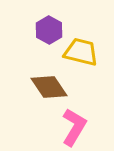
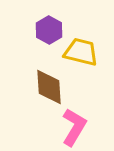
brown diamond: rotated 30 degrees clockwise
